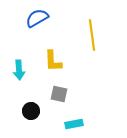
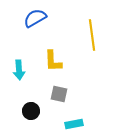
blue semicircle: moved 2 px left
